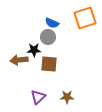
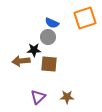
brown arrow: moved 2 px right, 1 px down
